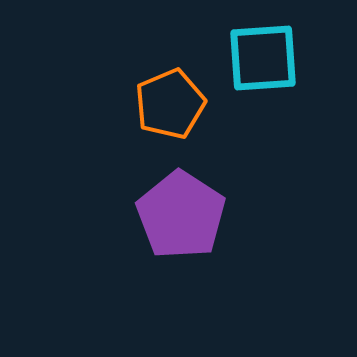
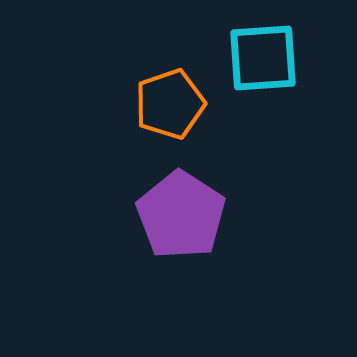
orange pentagon: rotated 4 degrees clockwise
